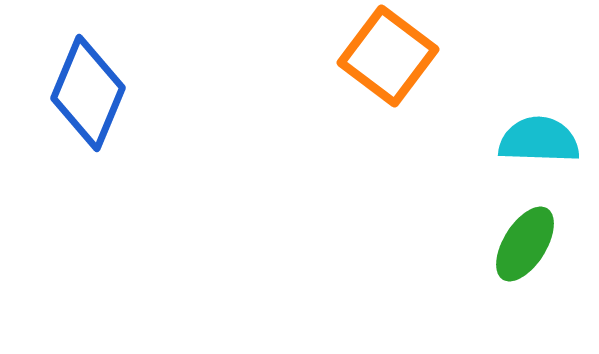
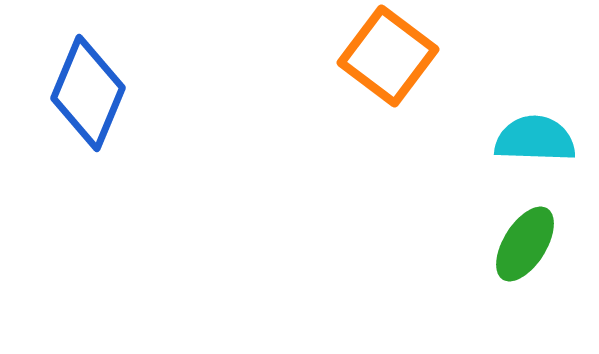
cyan semicircle: moved 4 px left, 1 px up
